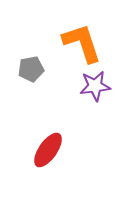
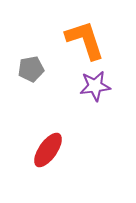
orange L-shape: moved 3 px right, 3 px up
